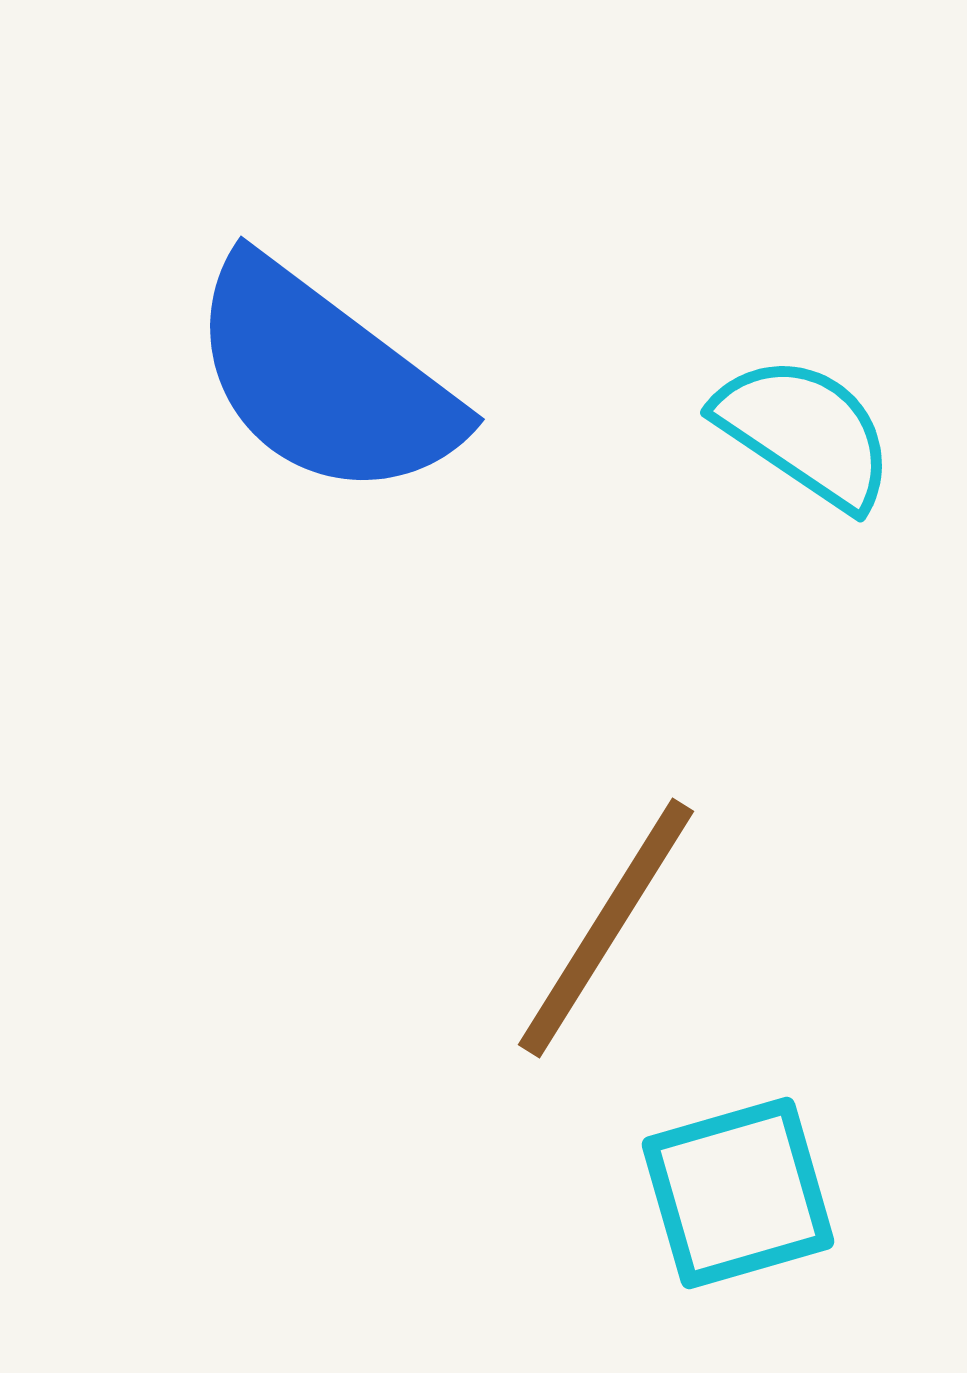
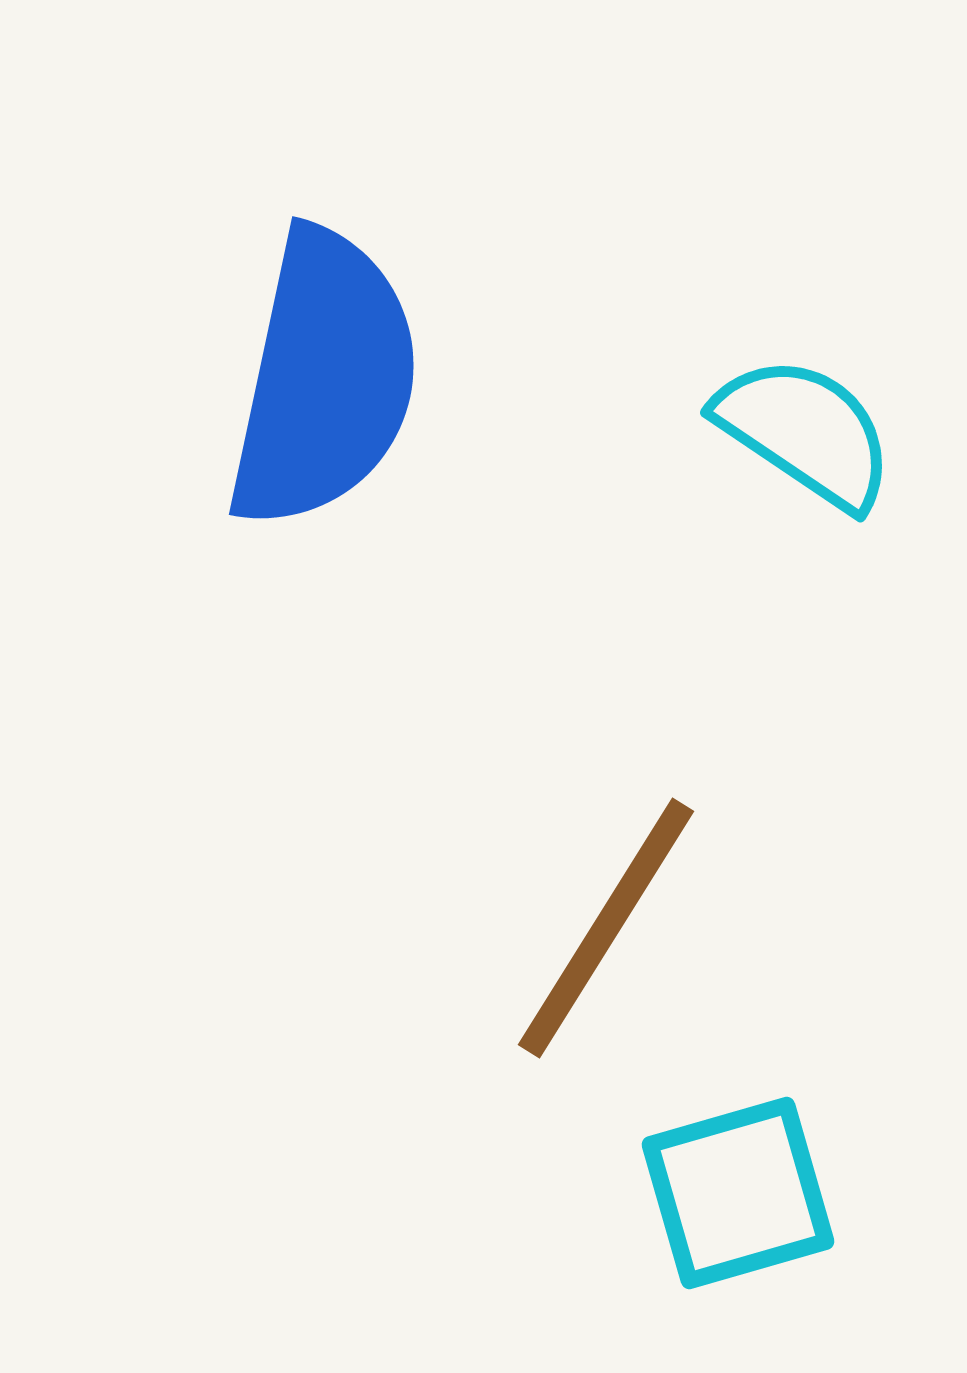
blue semicircle: rotated 115 degrees counterclockwise
